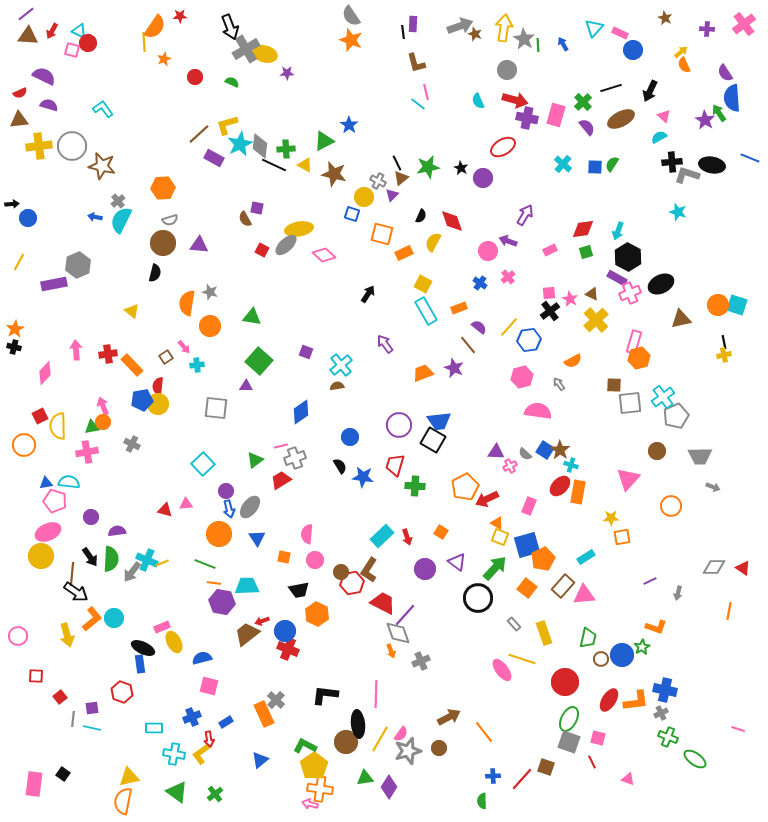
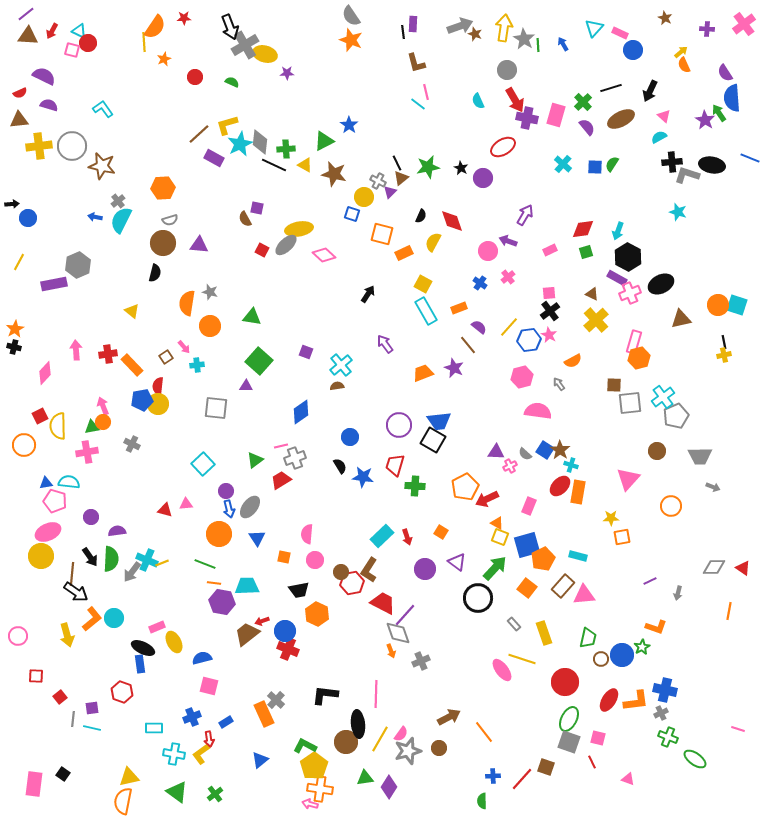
red star at (180, 16): moved 4 px right, 2 px down
gray cross at (246, 49): moved 1 px left, 4 px up
red arrow at (515, 100): rotated 45 degrees clockwise
gray diamond at (260, 146): moved 4 px up
purple triangle at (392, 195): moved 2 px left, 3 px up
pink star at (570, 299): moved 21 px left, 36 px down
cyan rectangle at (586, 557): moved 8 px left, 1 px up; rotated 48 degrees clockwise
pink rectangle at (162, 627): moved 5 px left
